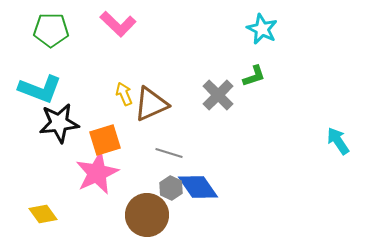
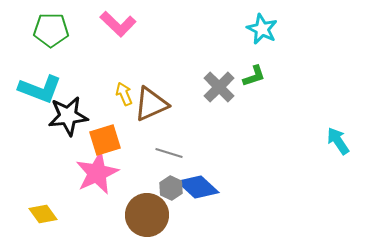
gray cross: moved 1 px right, 8 px up
black star: moved 9 px right, 7 px up
blue diamond: rotated 12 degrees counterclockwise
